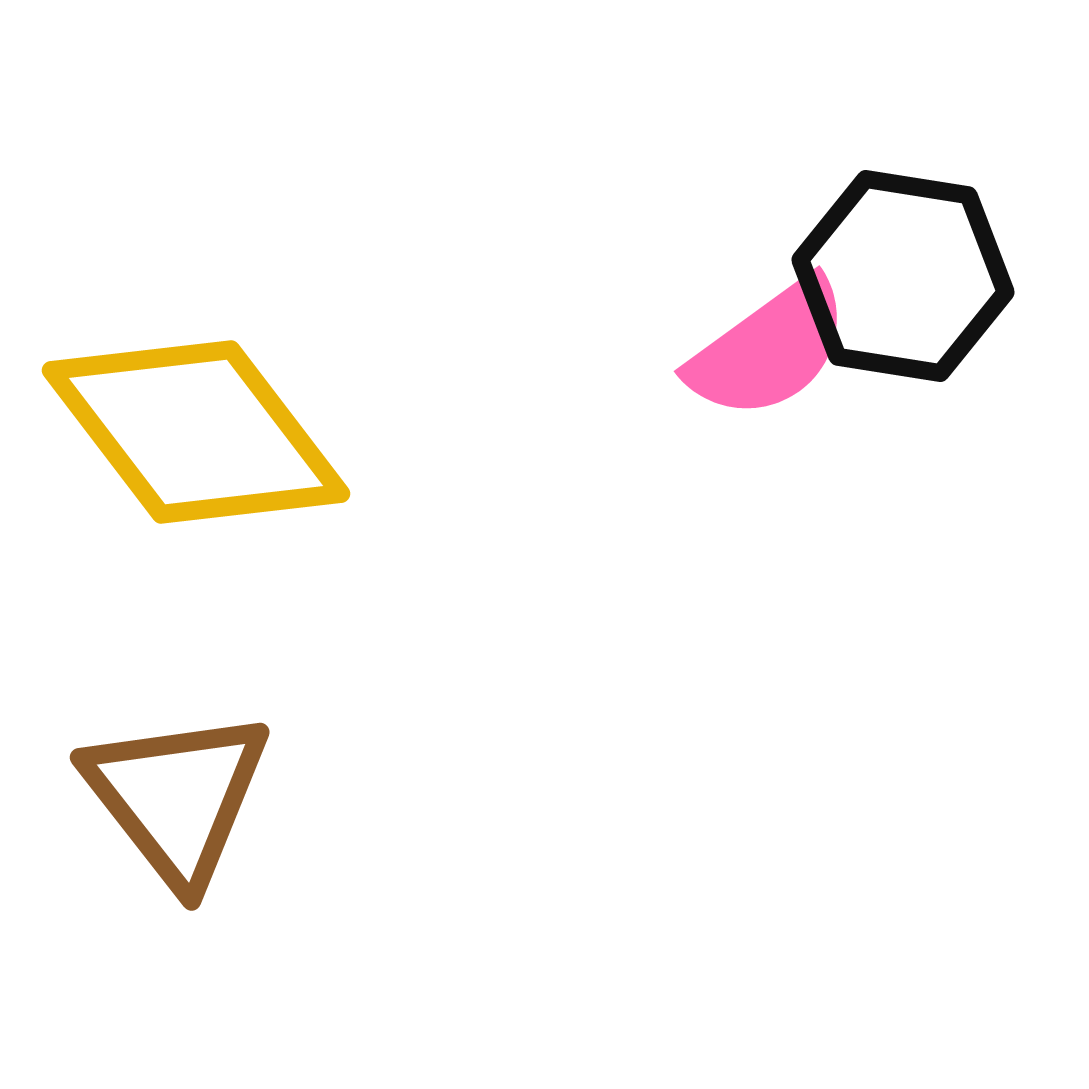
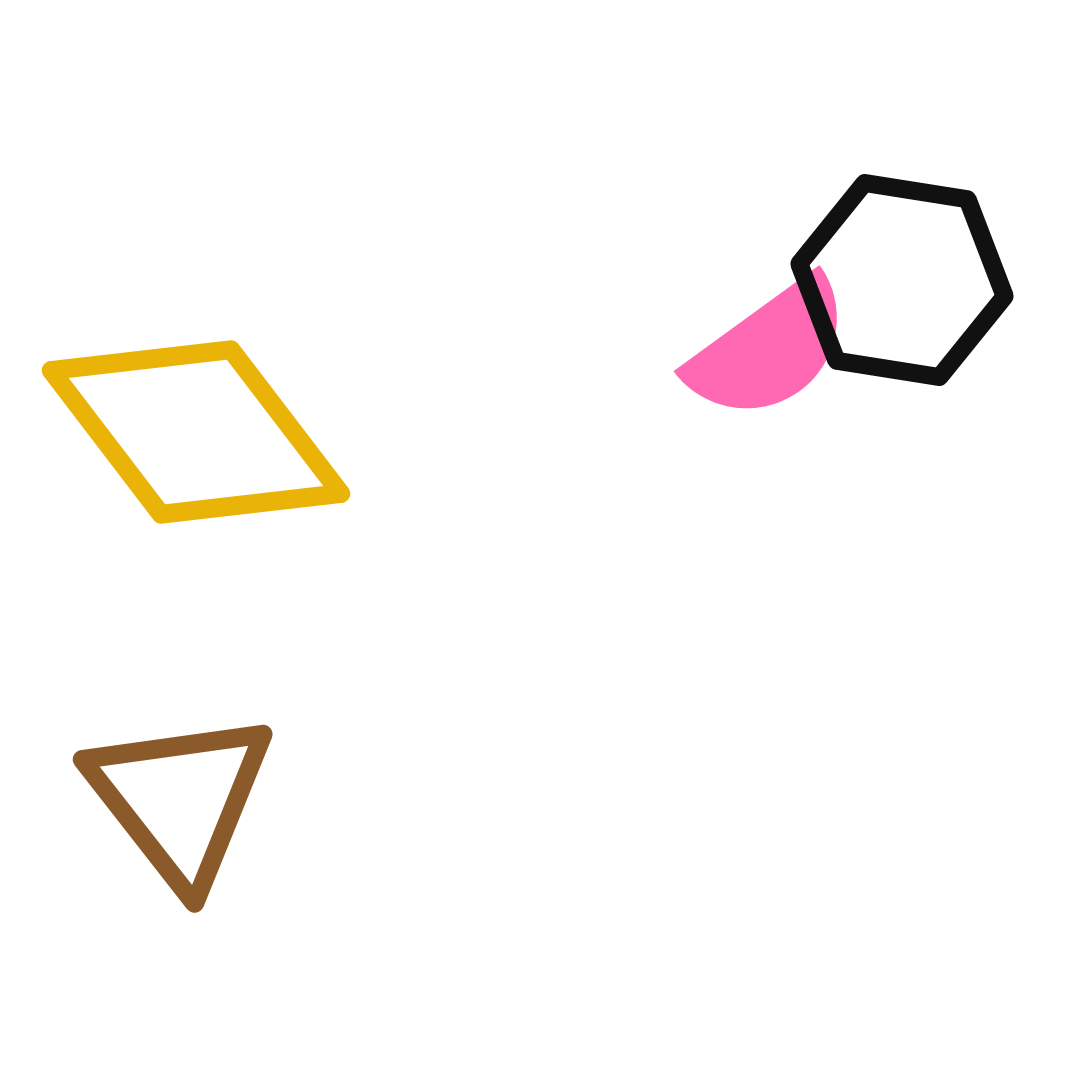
black hexagon: moved 1 px left, 4 px down
brown triangle: moved 3 px right, 2 px down
